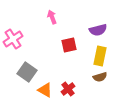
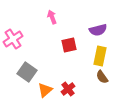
brown semicircle: moved 2 px right; rotated 72 degrees clockwise
orange triangle: rotated 49 degrees clockwise
